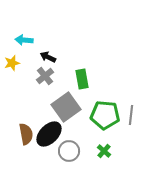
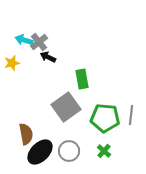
cyan arrow: rotated 12 degrees clockwise
gray cross: moved 6 px left, 34 px up
green pentagon: moved 3 px down
black ellipse: moved 9 px left, 18 px down
